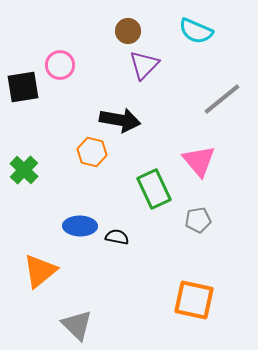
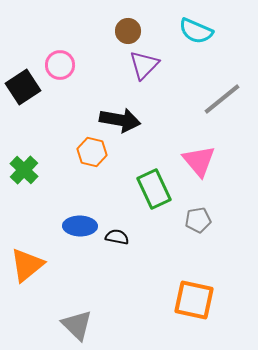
black square: rotated 24 degrees counterclockwise
orange triangle: moved 13 px left, 6 px up
